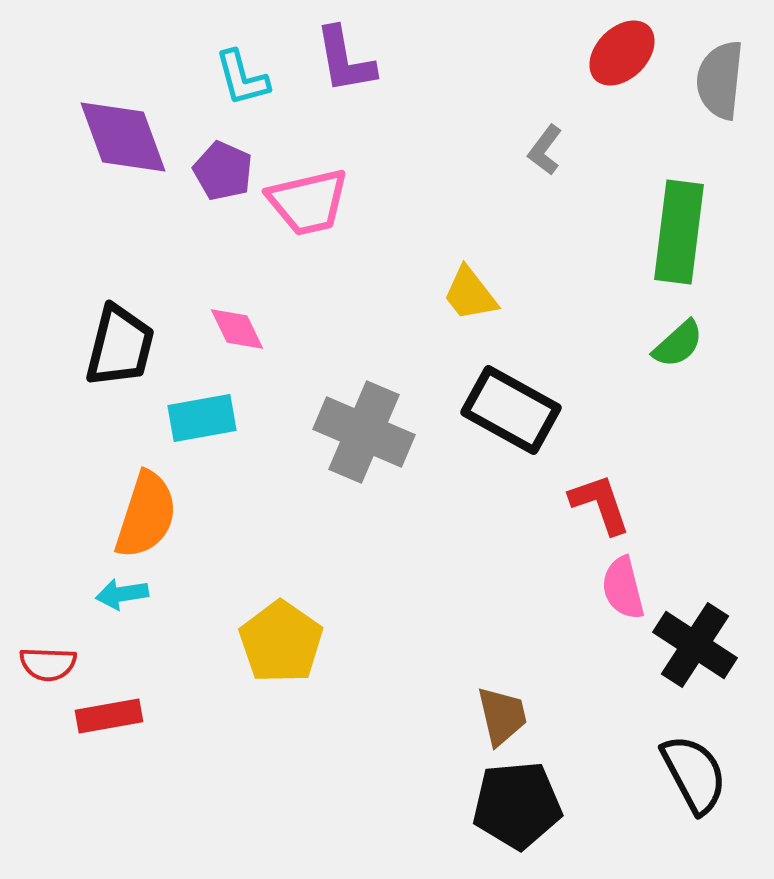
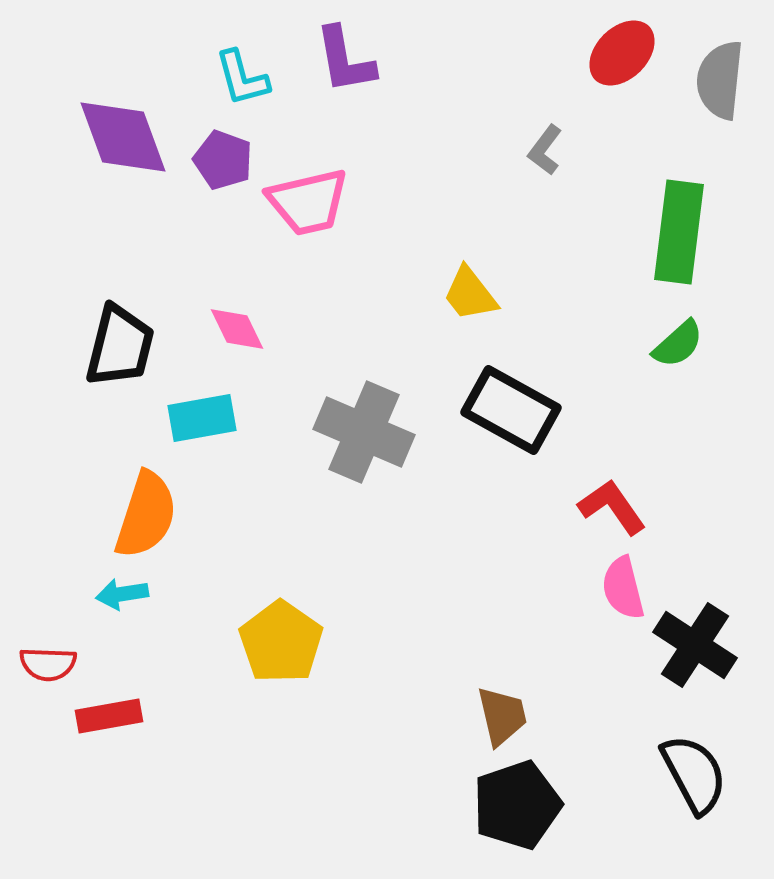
purple pentagon: moved 11 px up; rotated 4 degrees counterclockwise
red L-shape: moved 12 px right, 3 px down; rotated 16 degrees counterclockwise
black pentagon: rotated 14 degrees counterclockwise
